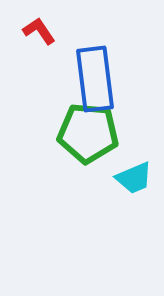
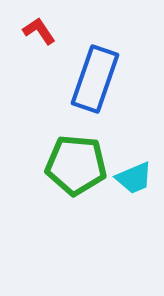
blue rectangle: rotated 26 degrees clockwise
green pentagon: moved 12 px left, 32 px down
